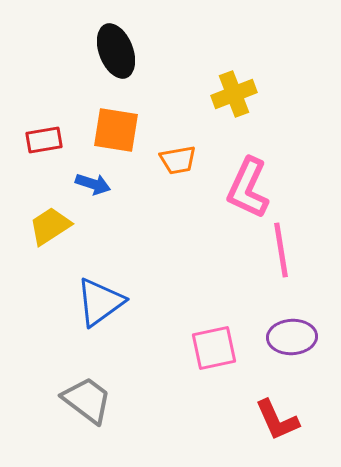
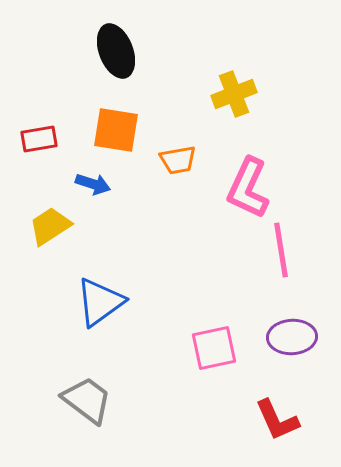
red rectangle: moved 5 px left, 1 px up
